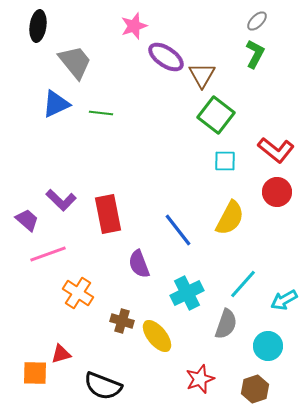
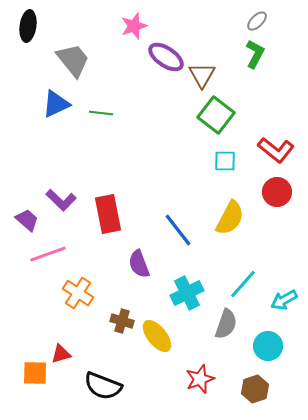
black ellipse: moved 10 px left
gray trapezoid: moved 2 px left, 2 px up
